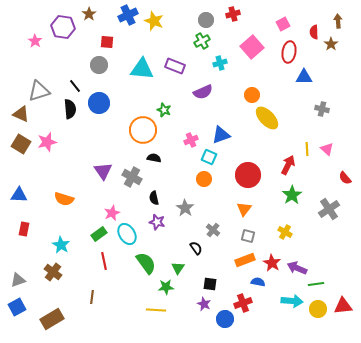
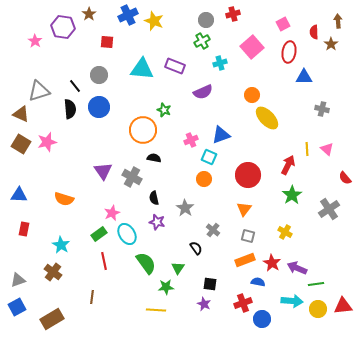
gray circle at (99, 65): moved 10 px down
blue circle at (99, 103): moved 4 px down
blue circle at (225, 319): moved 37 px right
